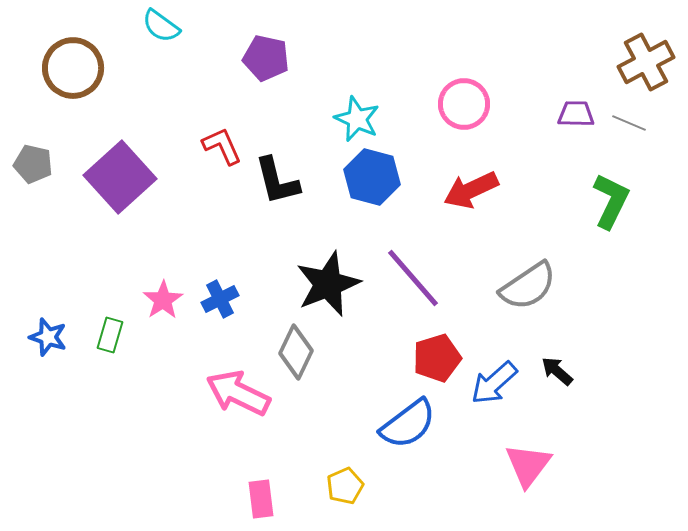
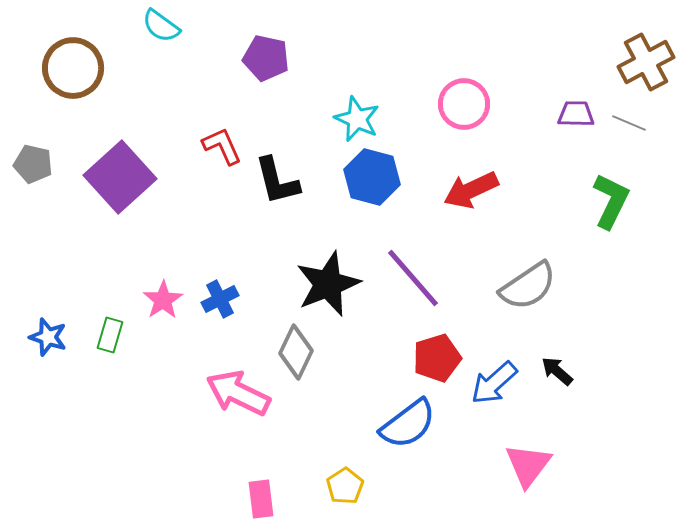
yellow pentagon: rotated 9 degrees counterclockwise
